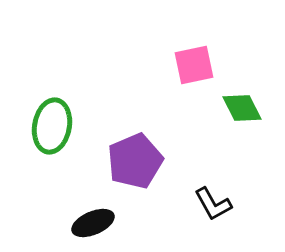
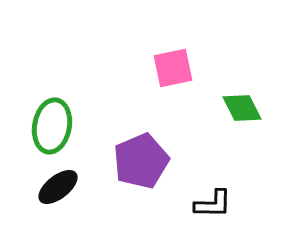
pink square: moved 21 px left, 3 px down
purple pentagon: moved 6 px right
black L-shape: rotated 60 degrees counterclockwise
black ellipse: moved 35 px left, 36 px up; rotated 15 degrees counterclockwise
